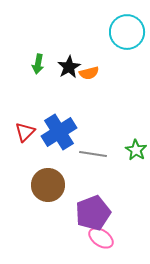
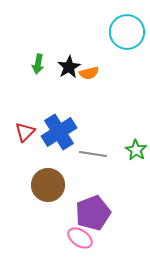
pink ellipse: moved 21 px left
